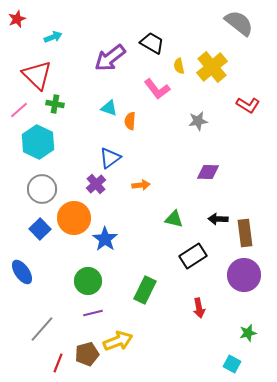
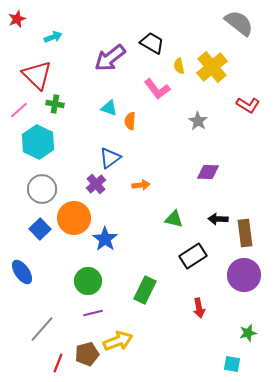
gray star: rotated 30 degrees counterclockwise
cyan square: rotated 18 degrees counterclockwise
